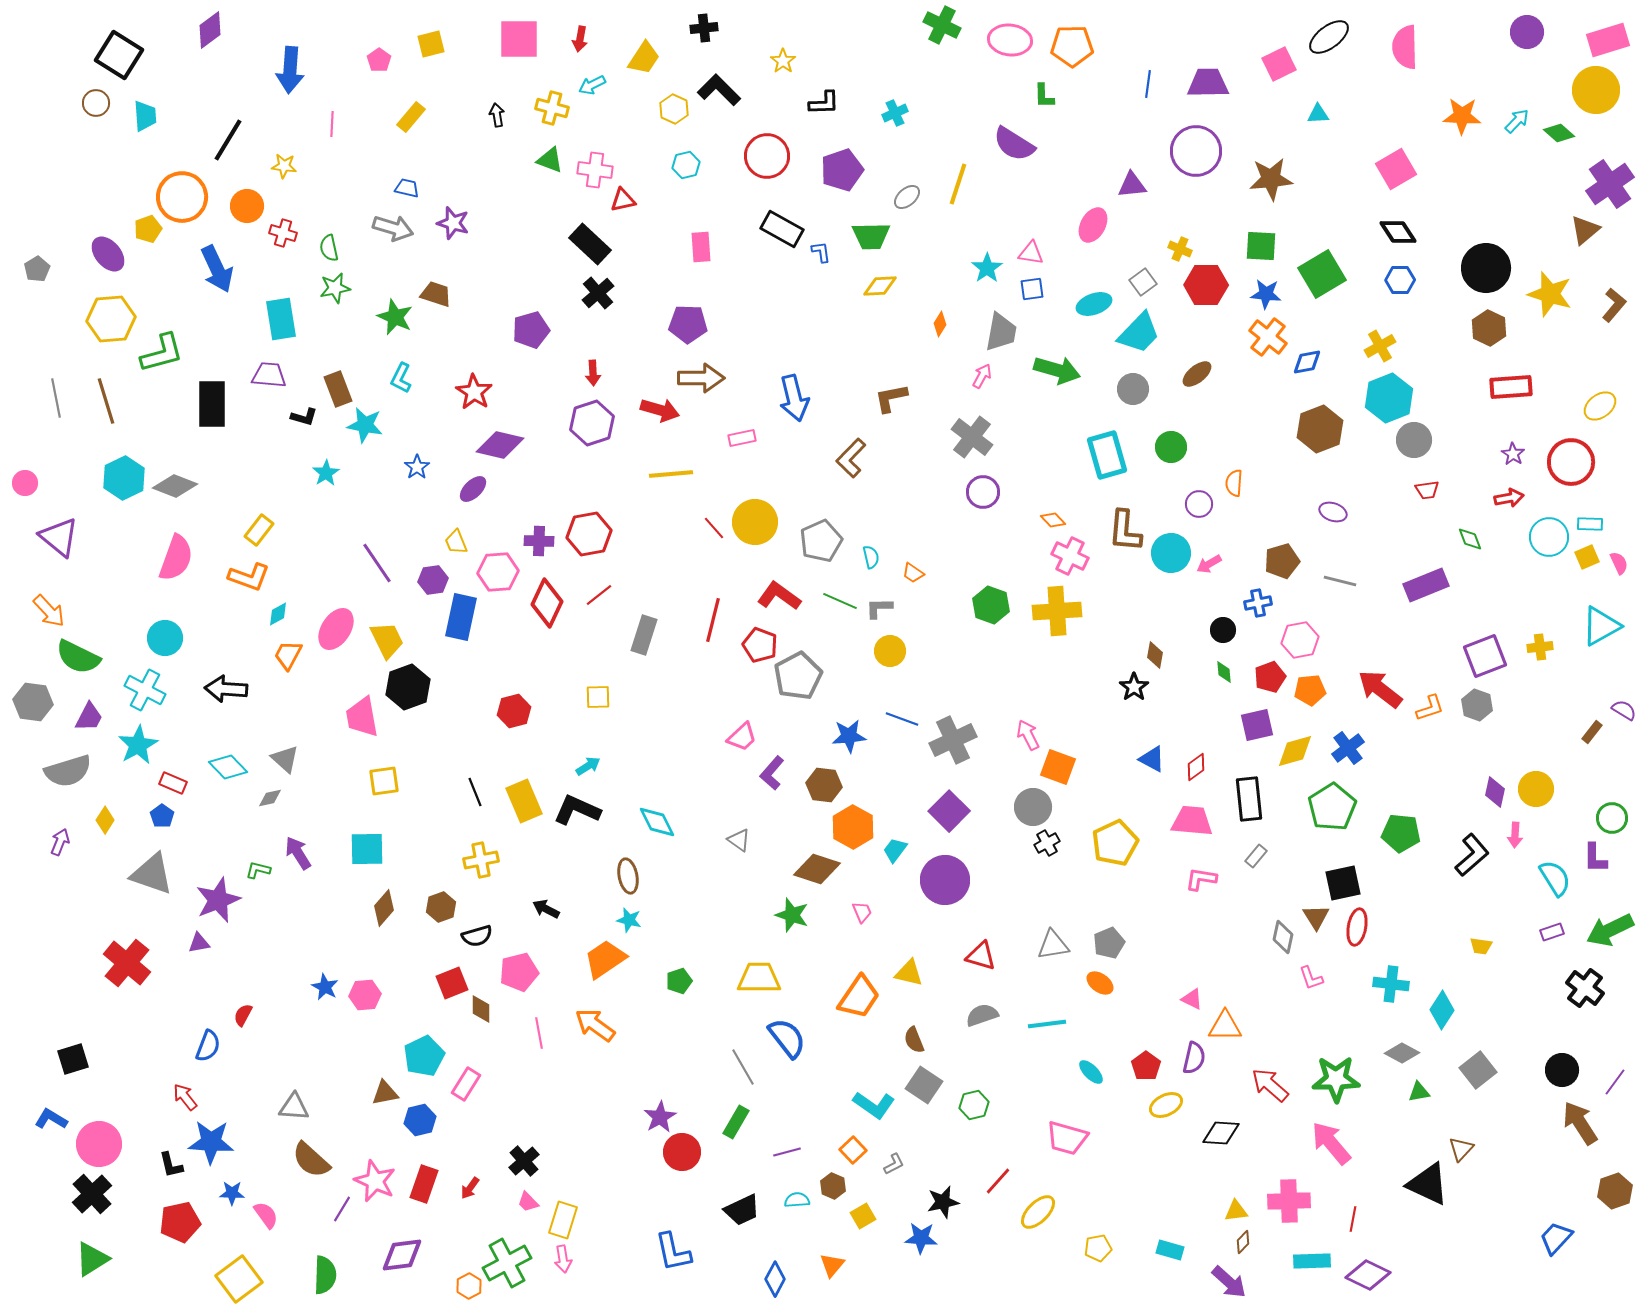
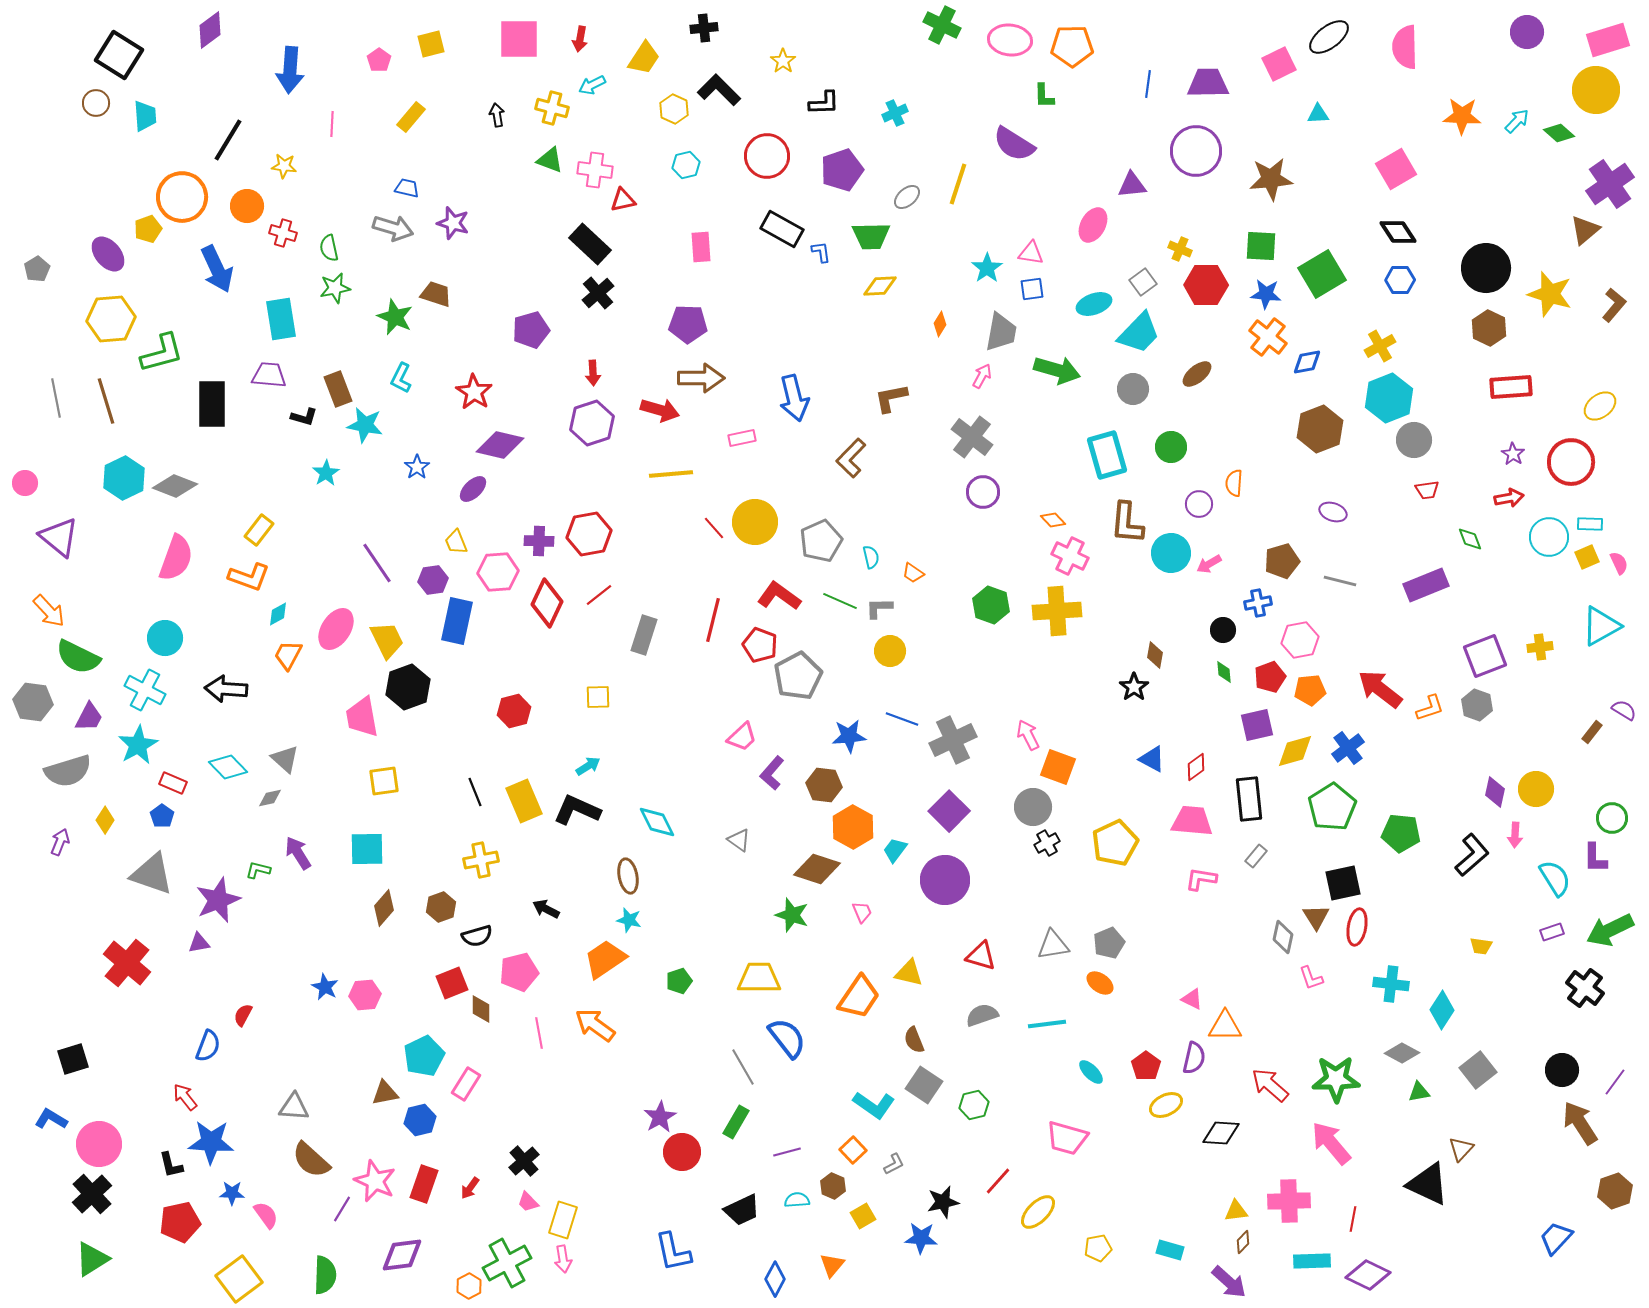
brown L-shape at (1125, 531): moved 2 px right, 8 px up
blue rectangle at (461, 617): moved 4 px left, 4 px down
